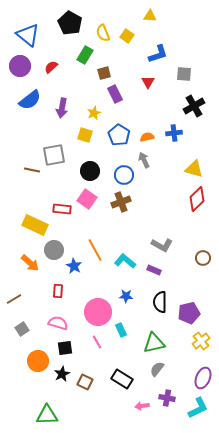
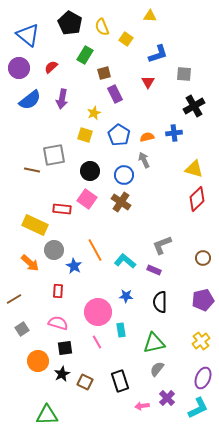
yellow semicircle at (103, 33): moved 1 px left, 6 px up
yellow square at (127, 36): moved 1 px left, 3 px down
purple circle at (20, 66): moved 1 px left, 2 px down
purple arrow at (62, 108): moved 9 px up
brown cross at (121, 202): rotated 36 degrees counterclockwise
gray L-shape at (162, 245): rotated 130 degrees clockwise
purple pentagon at (189, 313): moved 14 px right, 13 px up
cyan rectangle at (121, 330): rotated 16 degrees clockwise
black rectangle at (122, 379): moved 2 px left, 2 px down; rotated 40 degrees clockwise
purple cross at (167, 398): rotated 35 degrees clockwise
